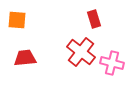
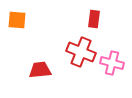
red rectangle: rotated 24 degrees clockwise
red cross: rotated 16 degrees counterclockwise
red trapezoid: moved 15 px right, 12 px down
